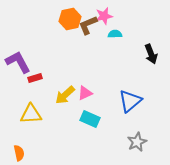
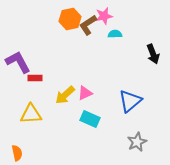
brown L-shape: rotated 10 degrees counterclockwise
black arrow: moved 2 px right
red rectangle: rotated 16 degrees clockwise
orange semicircle: moved 2 px left
